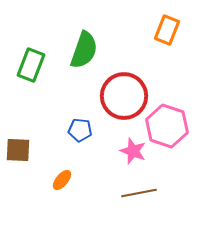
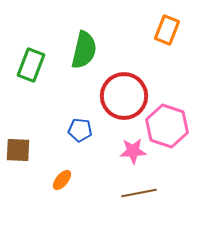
green semicircle: rotated 6 degrees counterclockwise
pink star: rotated 24 degrees counterclockwise
